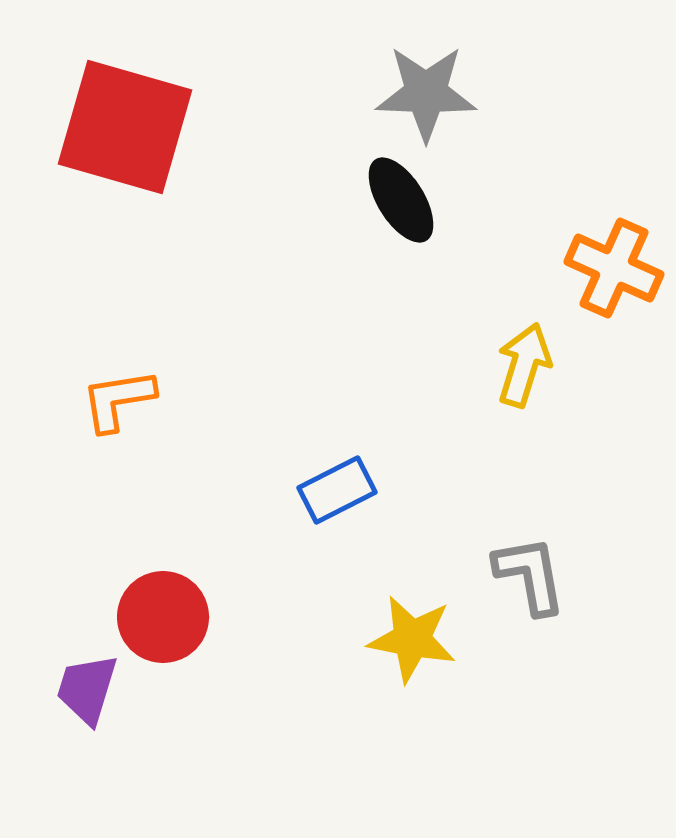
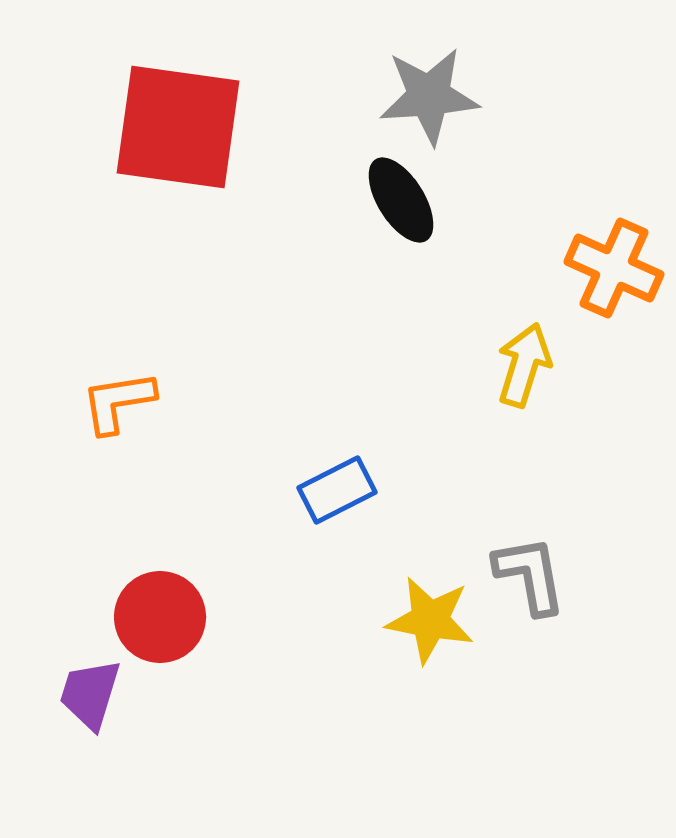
gray star: moved 3 px right, 3 px down; rotated 6 degrees counterclockwise
red square: moved 53 px right; rotated 8 degrees counterclockwise
orange L-shape: moved 2 px down
red circle: moved 3 px left
yellow star: moved 18 px right, 19 px up
purple trapezoid: moved 3 px right, 5 px down
